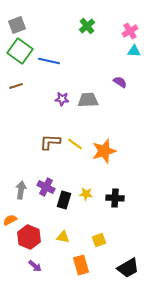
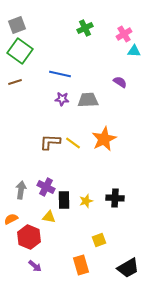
green cross: moved 2 px left, 2 px down; rotated 14 degrees clockwise
pink cross: moved 6 px left, 3 px down
blue line: moved 11 px right, 13 px down
brown line: moved 1 px left, 4 px up
yellow line: moved 2 px left, 1 px up
orange star: moved 12 px up; rotated 10 degrees counterclockwise
yellow star: moved 7 px down; rotated 24 degrees counterclockwise
black rectangle: rotated 18 degrees counterclockwise
orange semicircle: moved 1 px right, 1 px up
yellow triangle: moved 14 px left, 20 px up
